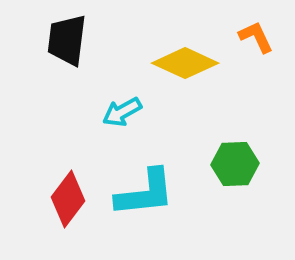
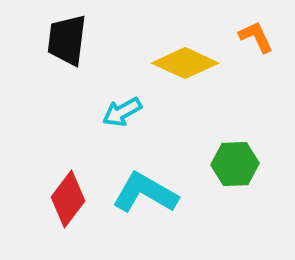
cyan L-shape: rotated 144 degrees counterclockwise
